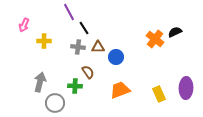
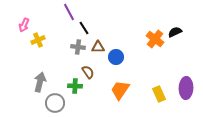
yellow cross: moved 6 px left, 1 px up; rotated 24 degrees counterclockwise
orange trapezoid: rotated 35 degrees counterclockwise
